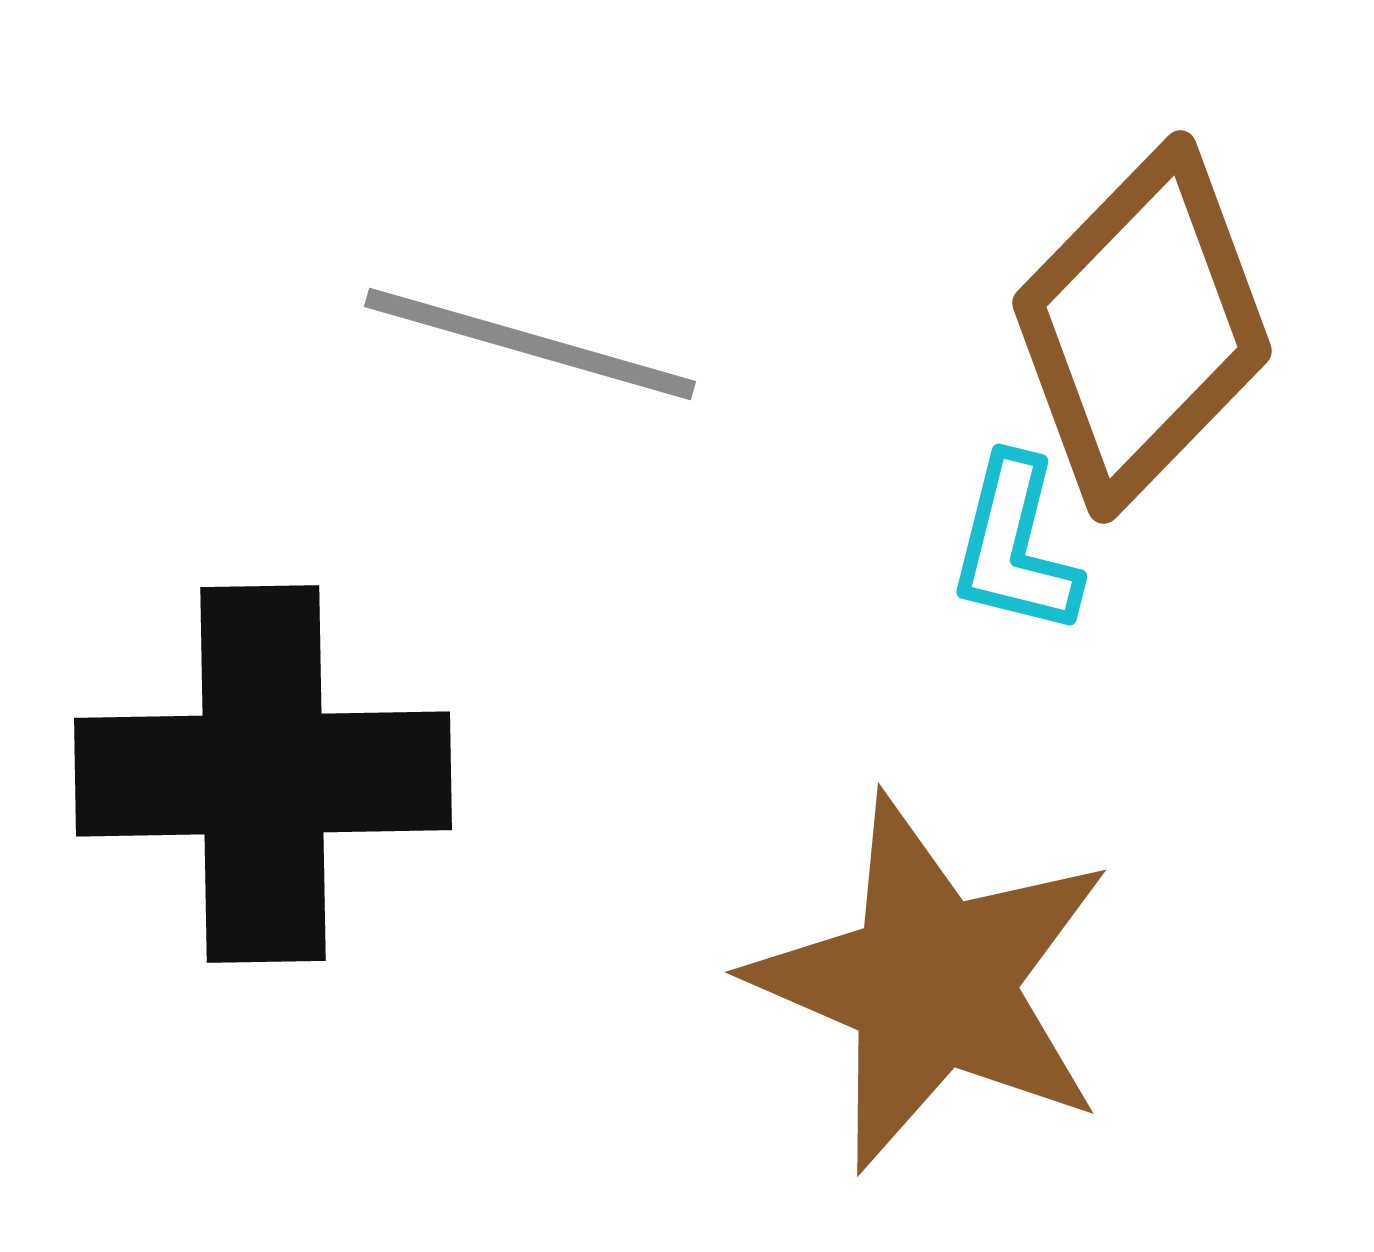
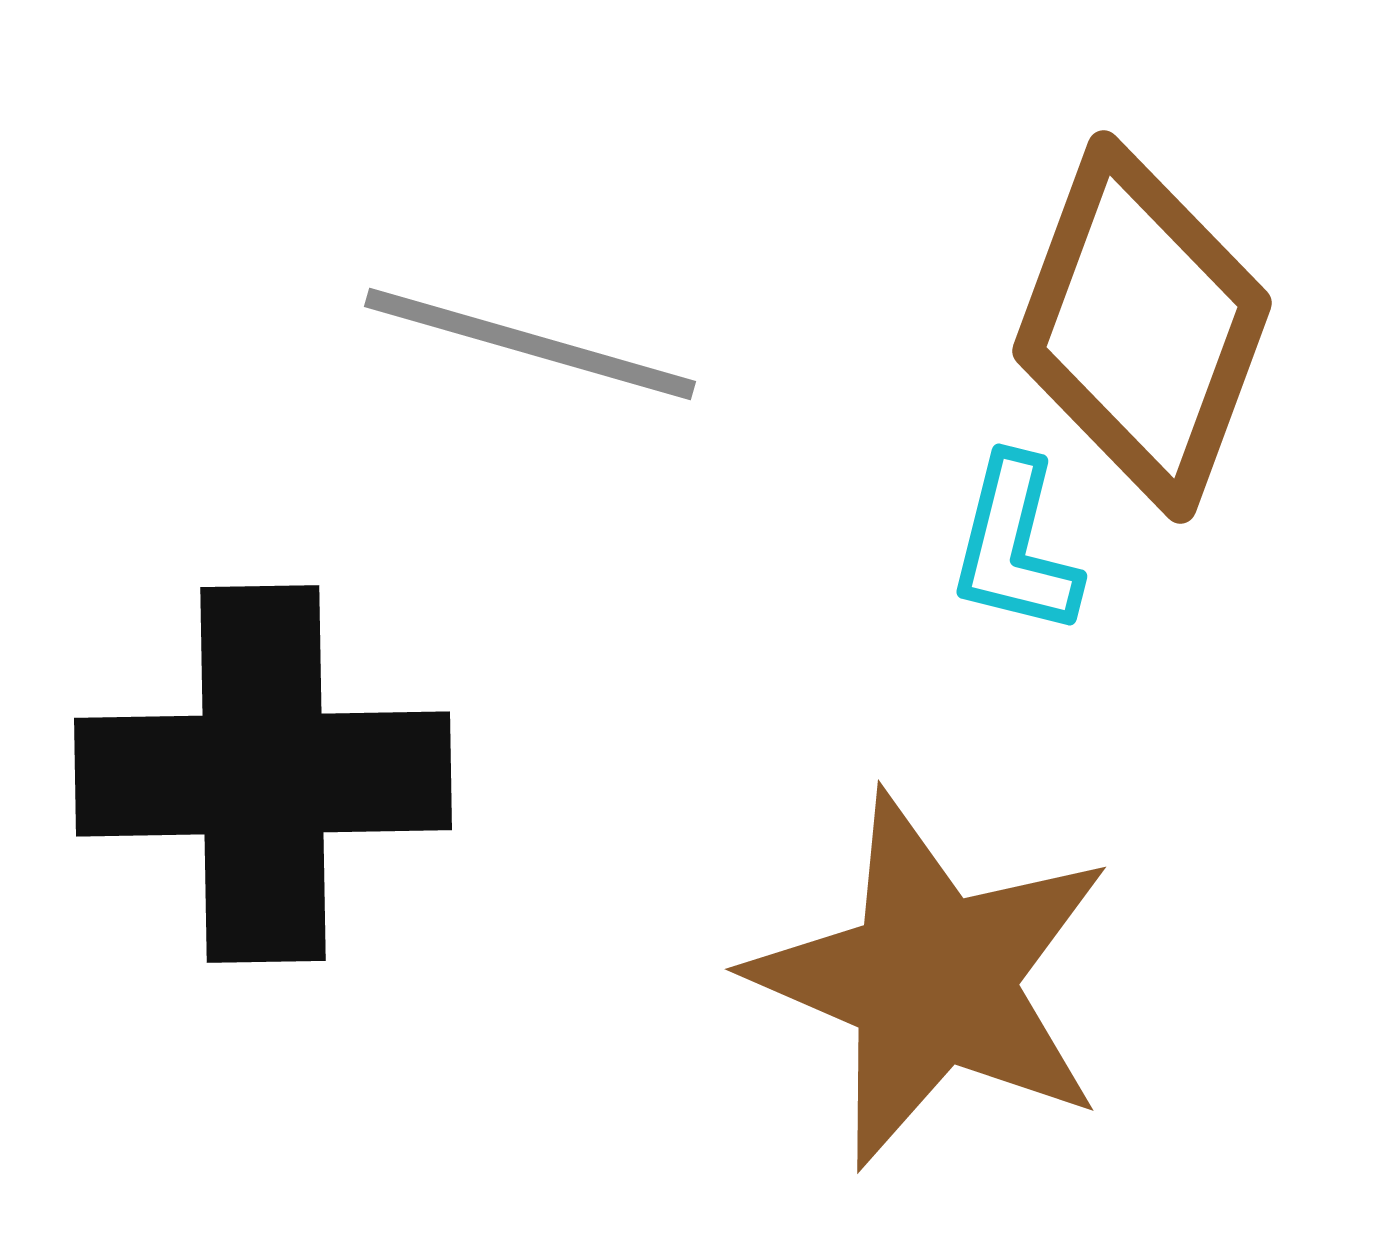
brown diamond: rotated 24 degrees counterclockwise
brown star: moved 3 px up
